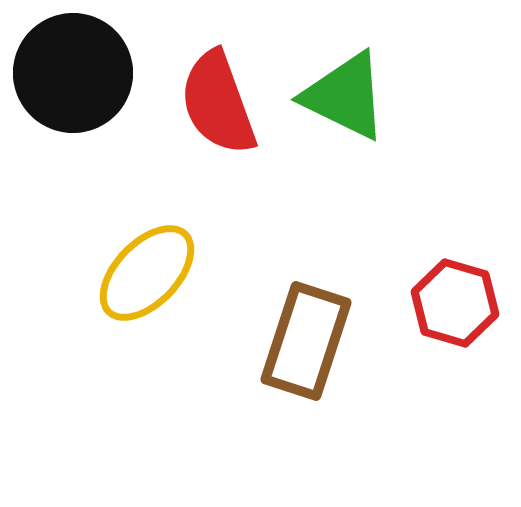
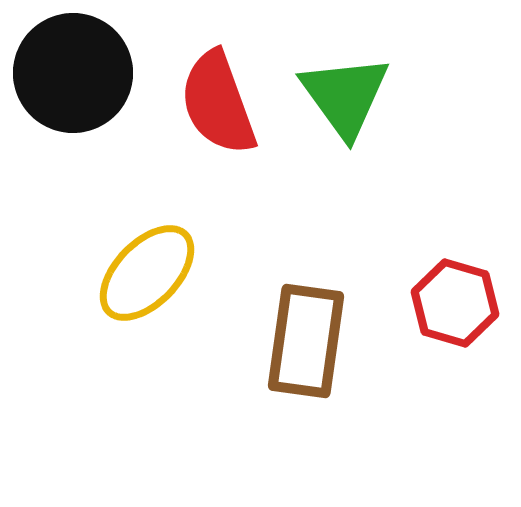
green triangle: rotated 28 degrees clockwise
brown rectangle: rotated 10 degrees counterclockwise
